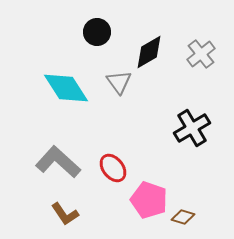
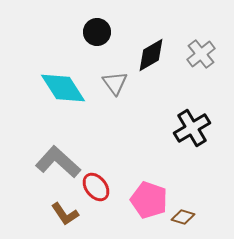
black diamond: moved 2 px right, 3 px down
gray triangle: moved 4 px left, 1 px down
cyan diamond: moved 3 px left
red ellipse: moved 17 px left, 19 px down
